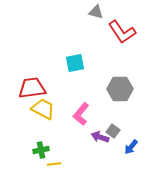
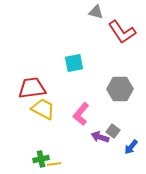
cyan square: moved 1 px left
green cross: moved 9 px down
